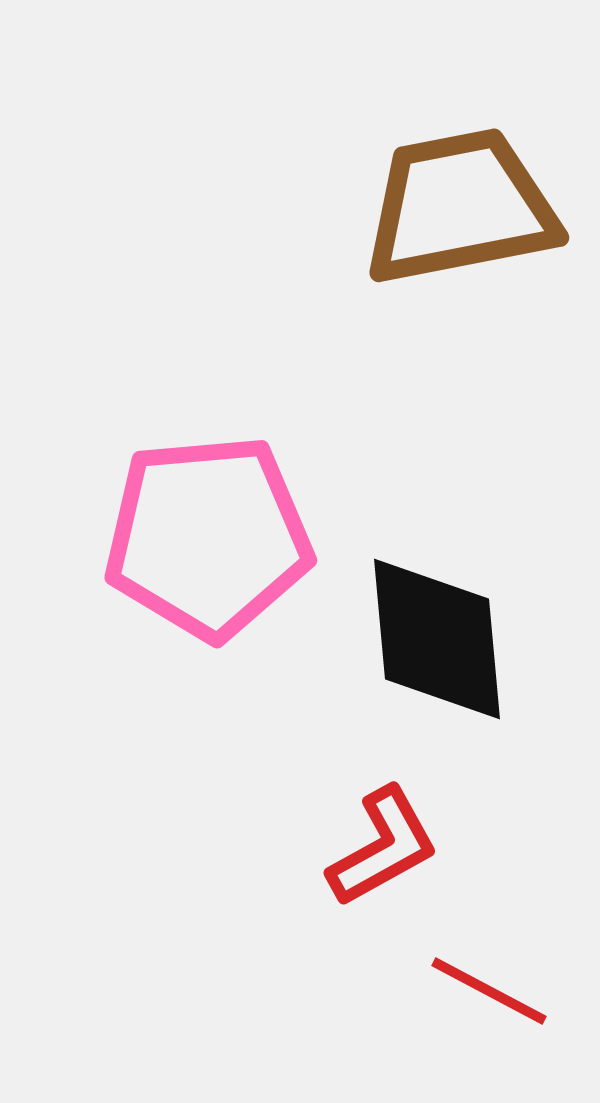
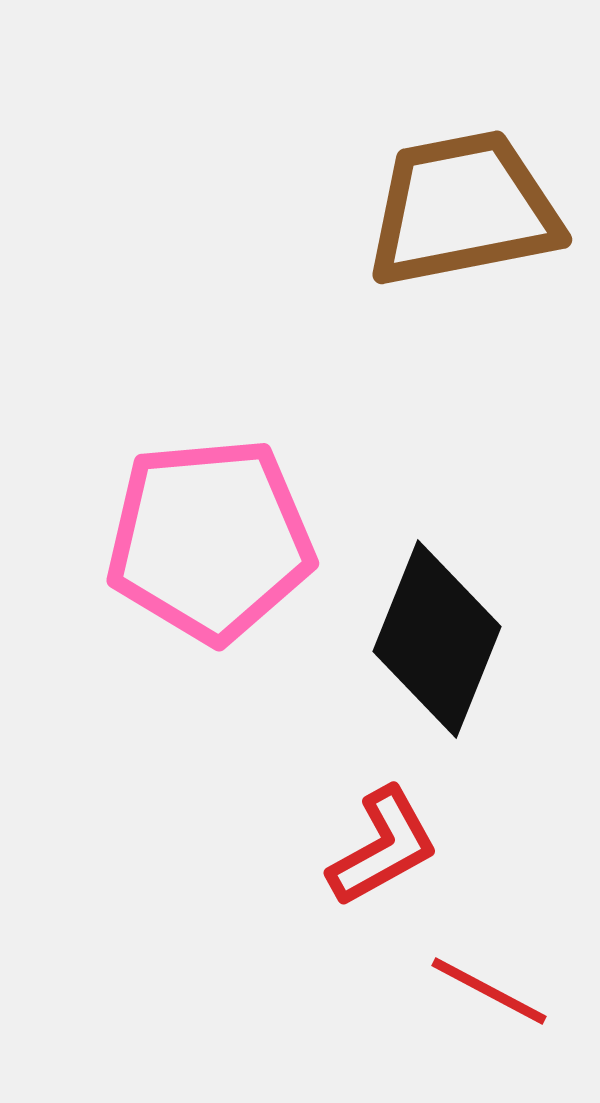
brown trapezoid: moved 3 px right, 2 px down
pink pentagon: moved 2 px right, 3 px down
black diamond: rotated 27 degrees clockwise
